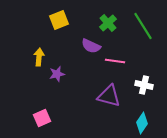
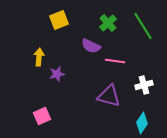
white cross: rotated 30 degrees counterclockwise
pink square: moved 2 px up
